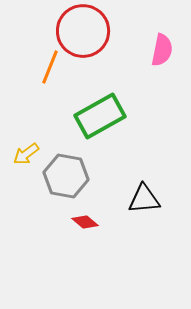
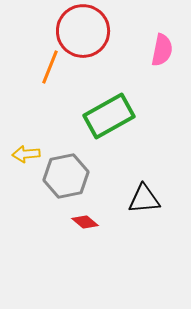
green rectangle: moved 9 px right
yellow arrow: rotated 32 degrees clockwise
gray hexagon: rotated 21 degrees counterclockwise
